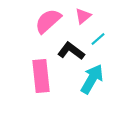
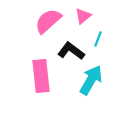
cyan line: rotated 28 degrees counterclockwise
cyan arrow: moved 1 px left, 1 px down
